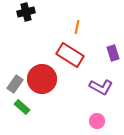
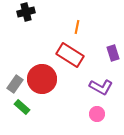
pink circle: moved 7 px up
